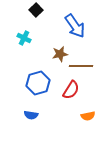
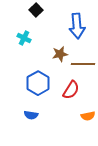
blue arrow: moved 2 px right; rotated 30 degrees clockwise
brown line: moved 2 px right, 2 px up
blue hexagon: rotated 15 degrees counterclockwise
